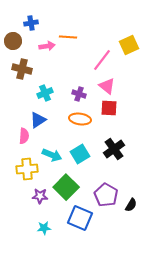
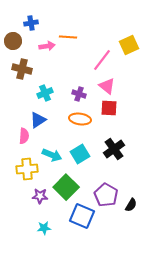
blue square: moved 2 px right, 2 px up
